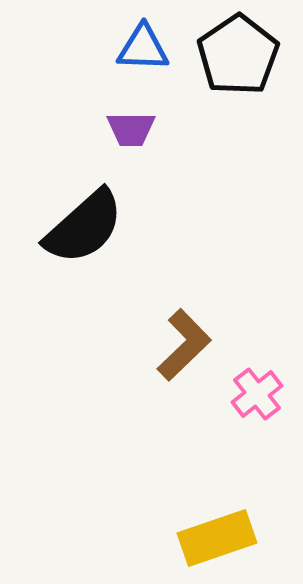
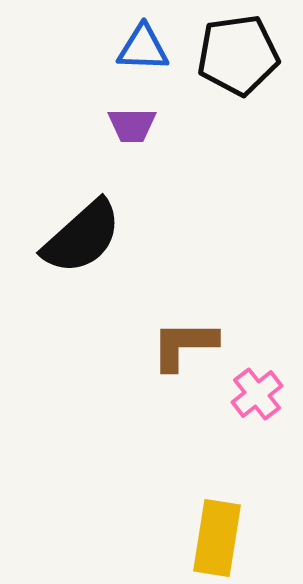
black pentagon: rotated 26 degrees clockwise
purple trapezoid: moved 1 px right, 4 px up
black semicircle: moved 2 px left, 10 px down
brown L-shape: rotated 136 degrees counterclockwise
yellow rectangle: rotated 62 degrees counterclockwise
